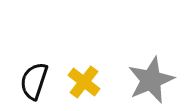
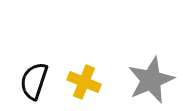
yellow cross: rotated 16 degrees counterclockwise
